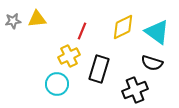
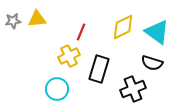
red line: moved 1 px left, 1 px down
cyan circle: moved 5 px down
black cross: moved 2 px left, 1 px up
